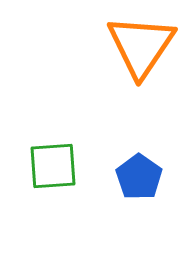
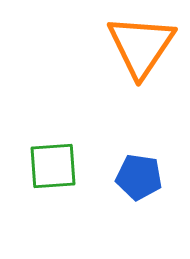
blue pentagon: rotated 27 degrees counterclockwise
